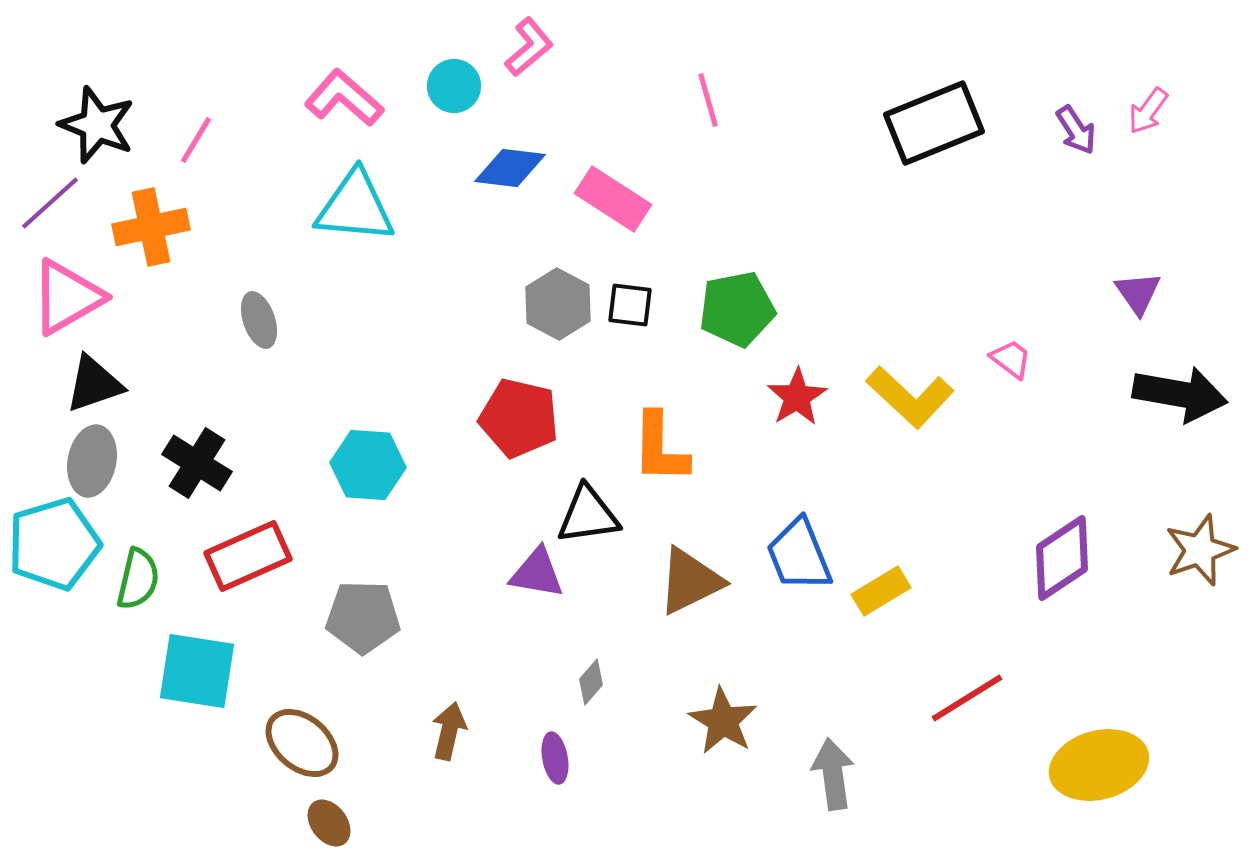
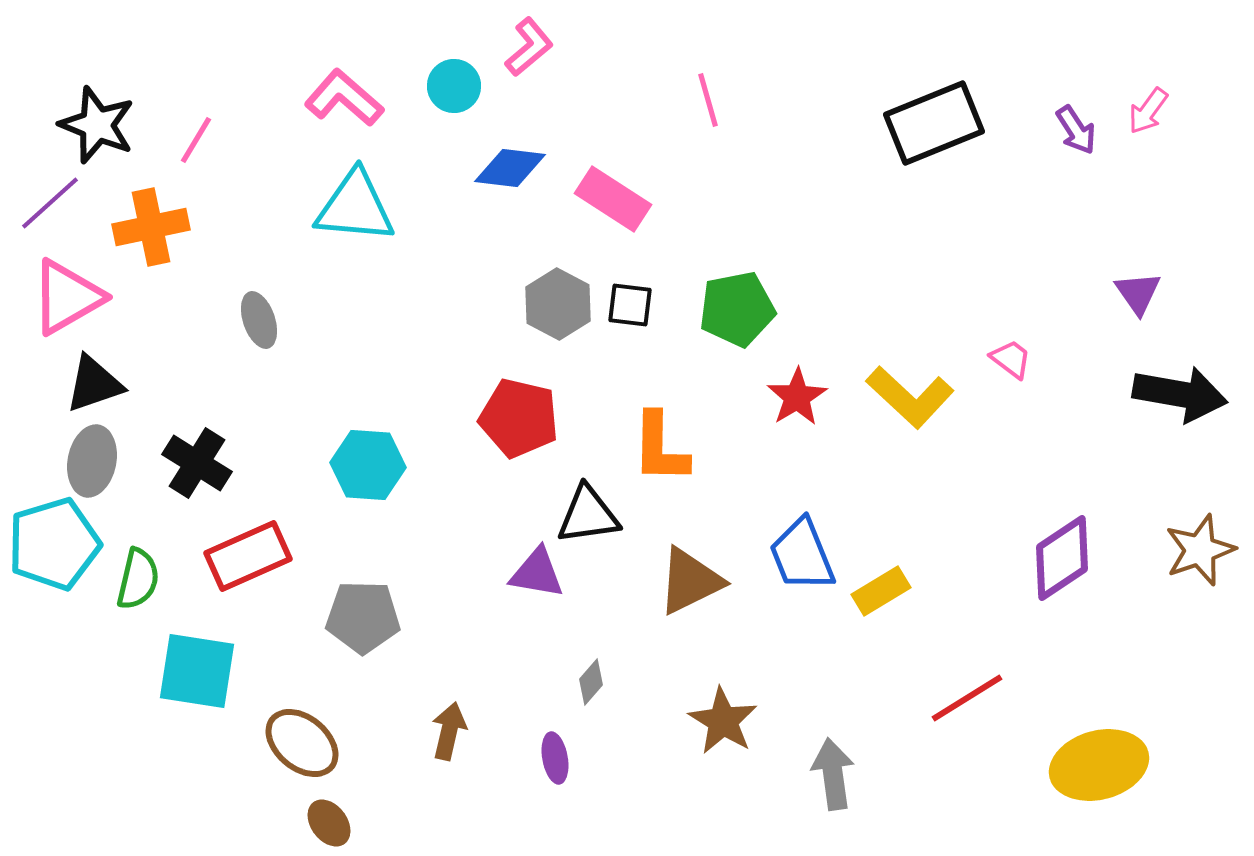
blue trapezoid at (799, 555): moved 3 px right
